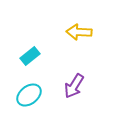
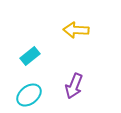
yellow arrow: moved 3 px left, 2 px up
purple arrow: rotated 10 degrees counterclockwise
